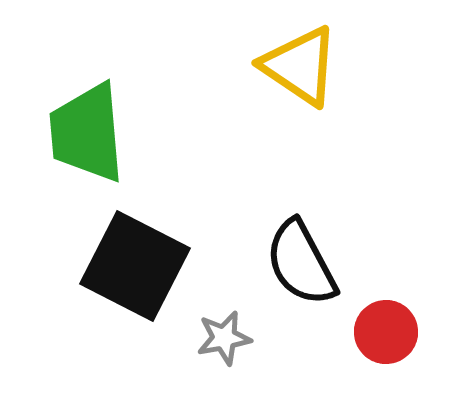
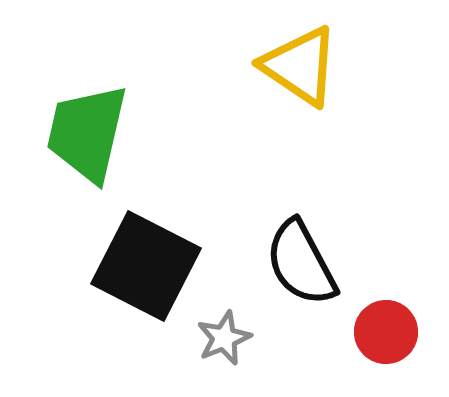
green trapezoid: rotated 18 degrees clockwise
black square: moved 11 px right
gray star: rotated 12 degrees counterclockwise
